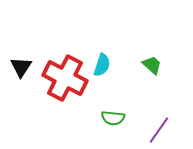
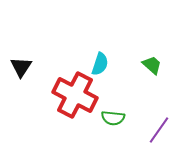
cyan semicircle: moved 2 px left, 1 px up
red cross: moved 10 px right, 17 px down
